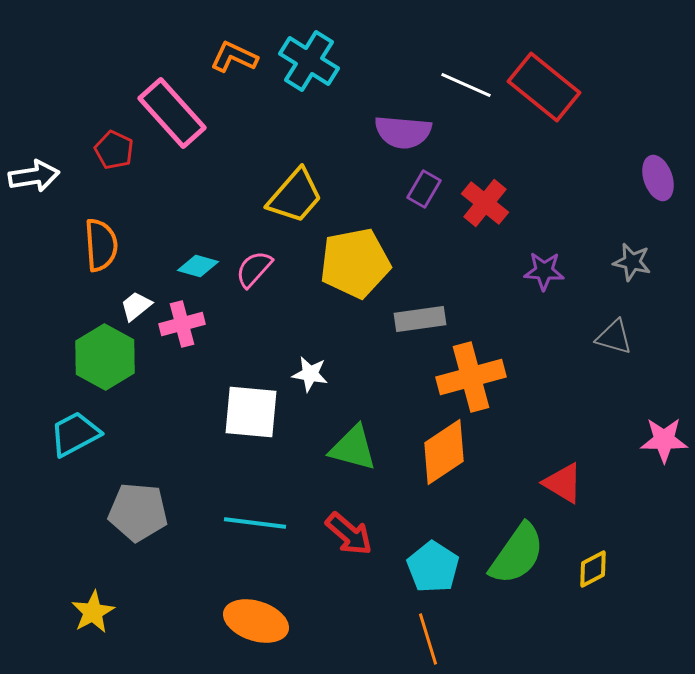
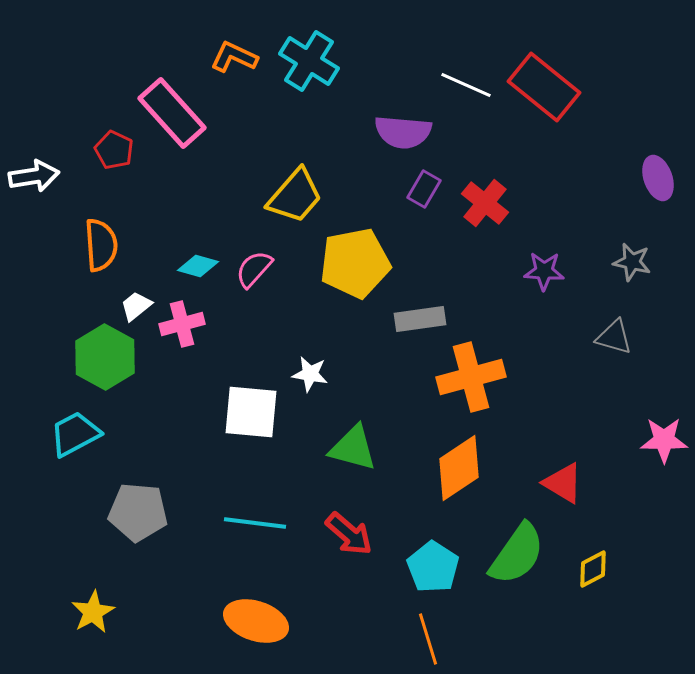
orange diamond: moved 15 px right, 16 px down
